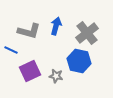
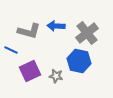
blue arrow: rotated 102 degrees counterclockwise
